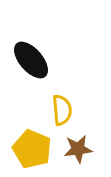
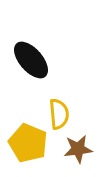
yellow semicircle: moved 3 px left, 4 px down
yellow pentagon: moved 4 px left, 6 px up
